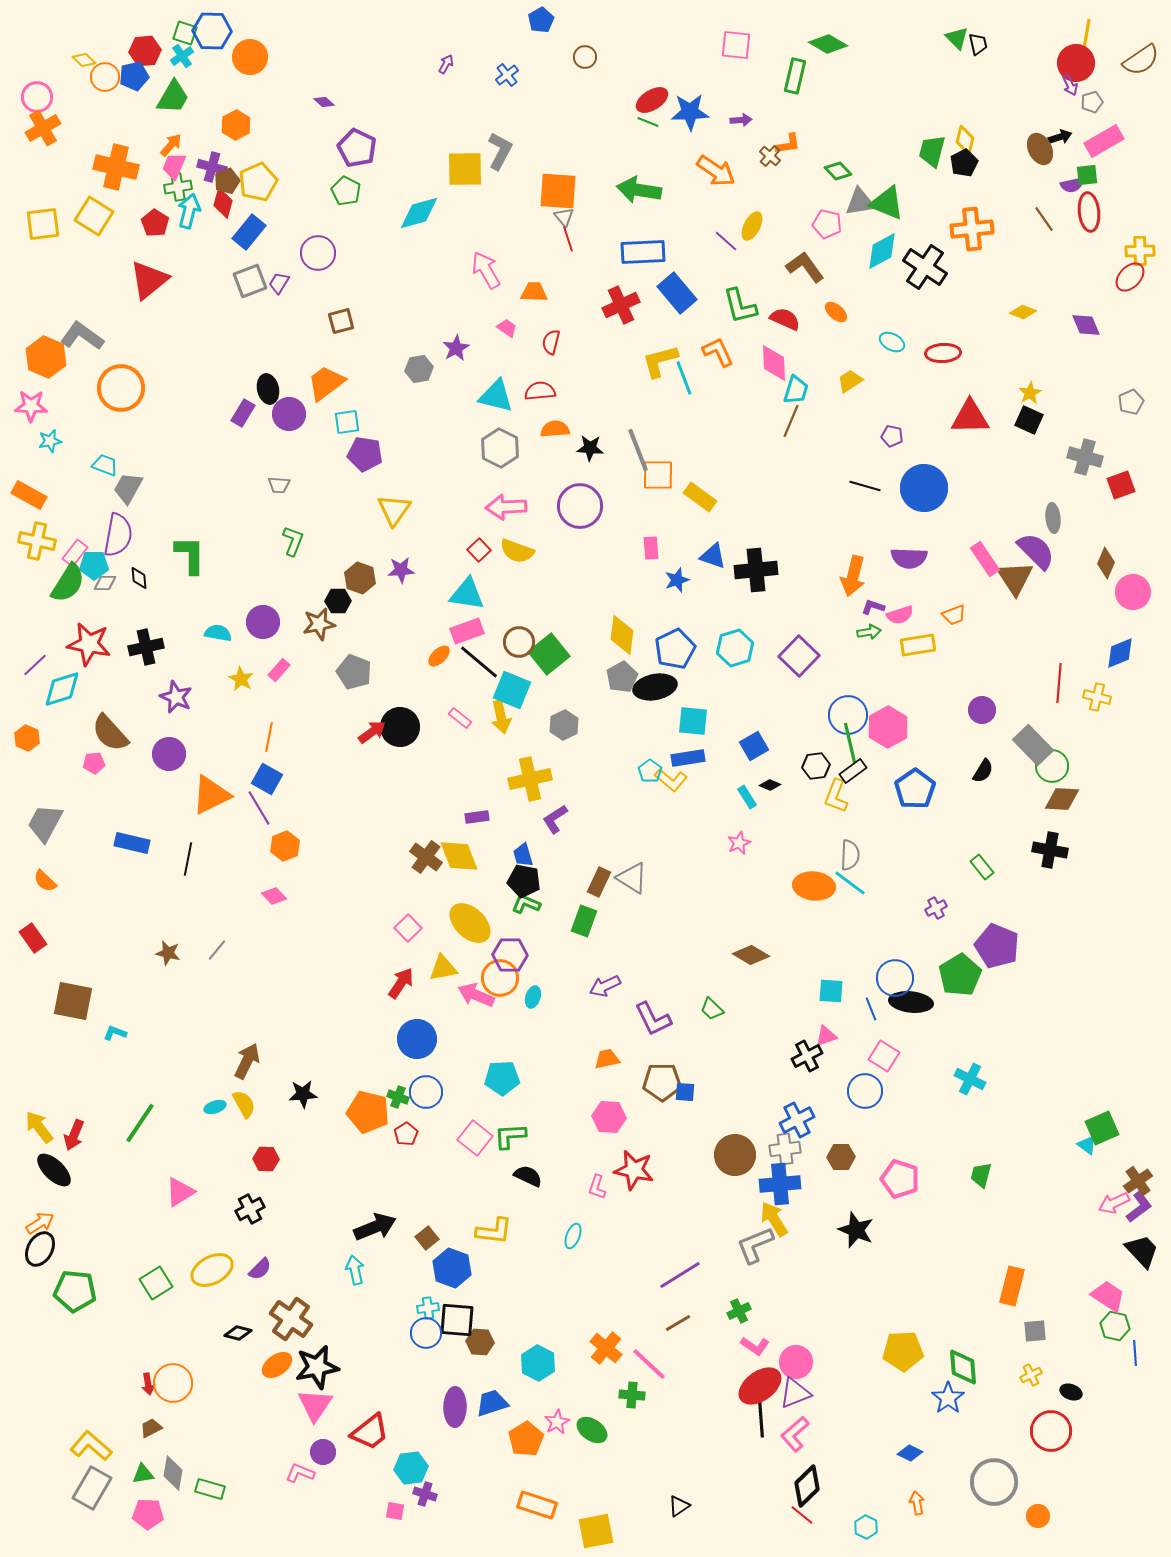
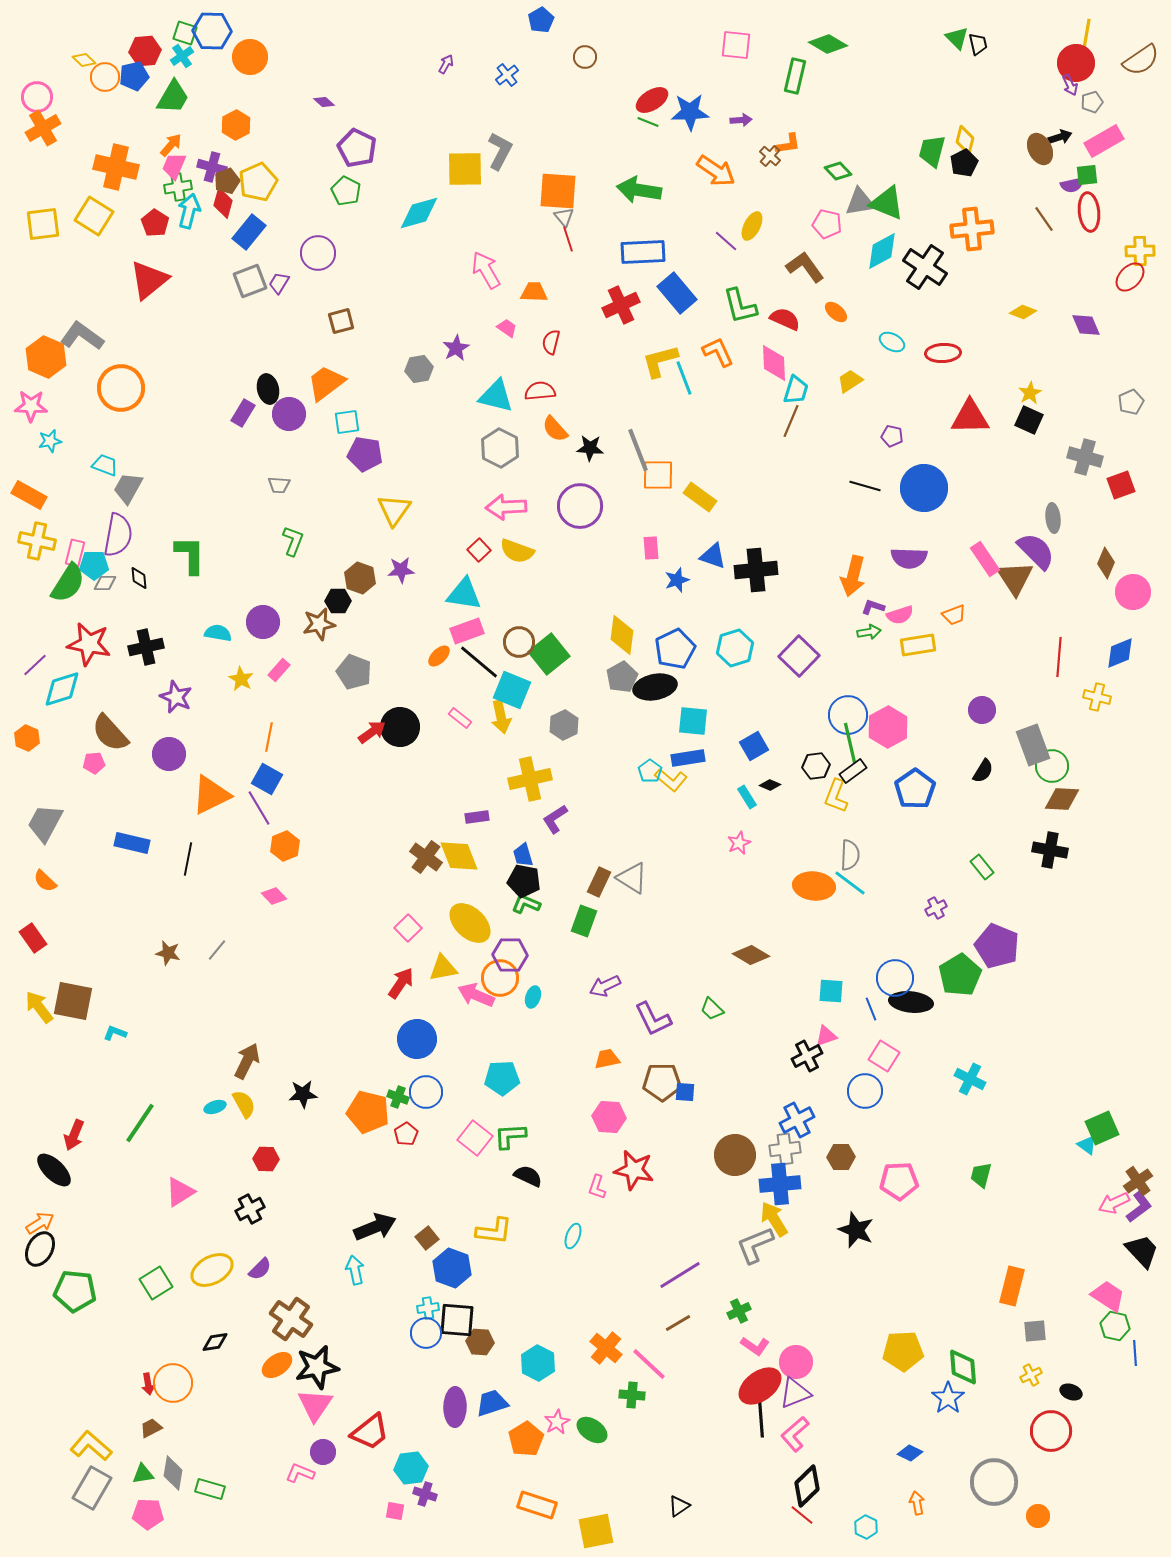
orange semicircle at (555, 429): rotated 128 degrees counterclockwise
pink rectangle at (75, 553): rotated 24 degrees counterclockwise
cyan triangle at (467, 594): moved 3 px left
red line at (1059, 683): moved 26 px up
gray rectangle at (1033, 745): rotated 24 degrees clockwise
yellow arrow at (39, 1127): moved 120 px up
pink pentagon at (900, 1179): moved 1 px left, 2 px down; rotated 21 degrees counterclockwise
black diamond at (238, 1333): moved 23 px left, 9 px down; rotated 24 degrees counterclockwise
